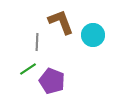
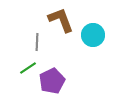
brown L-shape: moved 2 px up
green line: moved 1 px up
purple pentagon: rotated 25 degrees clockwise
